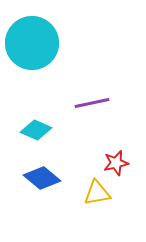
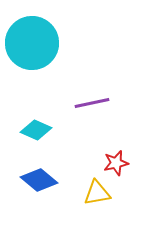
blue diamond: moved 3 px left, 2 px down
